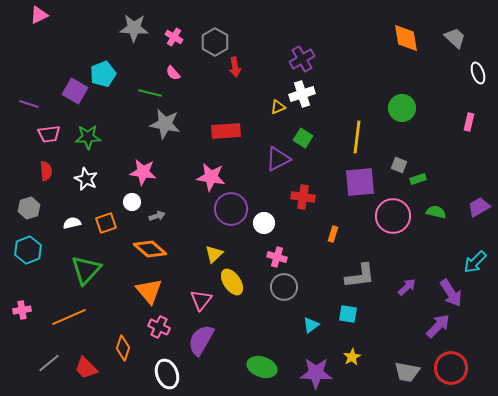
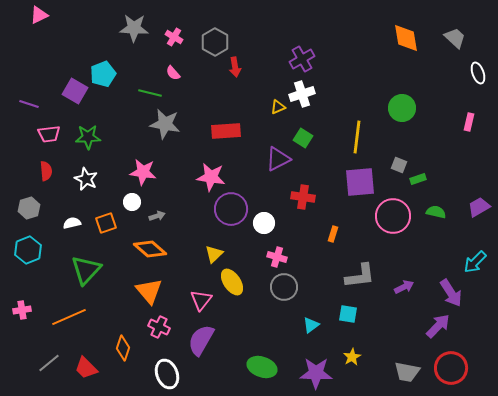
purple arrow at (407, 287): moved 3 px left; rotated 18 degrees clockwise
